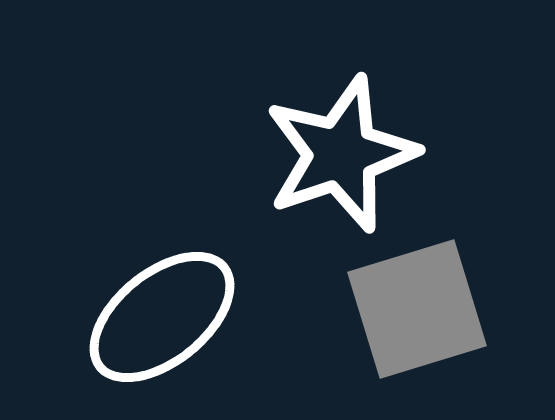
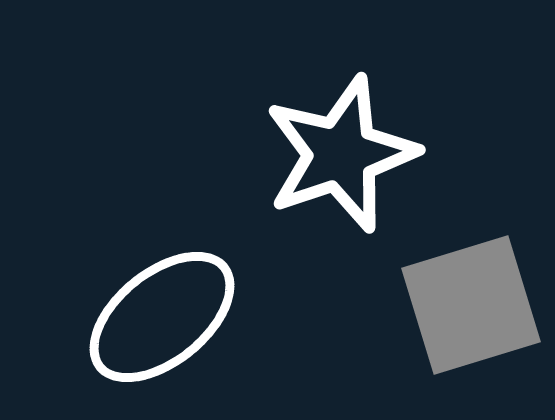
gray square: moved 54 px right, 4 px up
